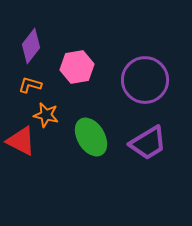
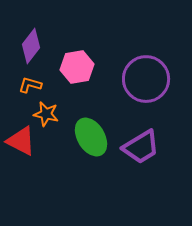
purple circle: moved 1 px right, 1 px up
orange star: moved 1 px up
purple trapezoid: moved 7 px left, 4 px down
